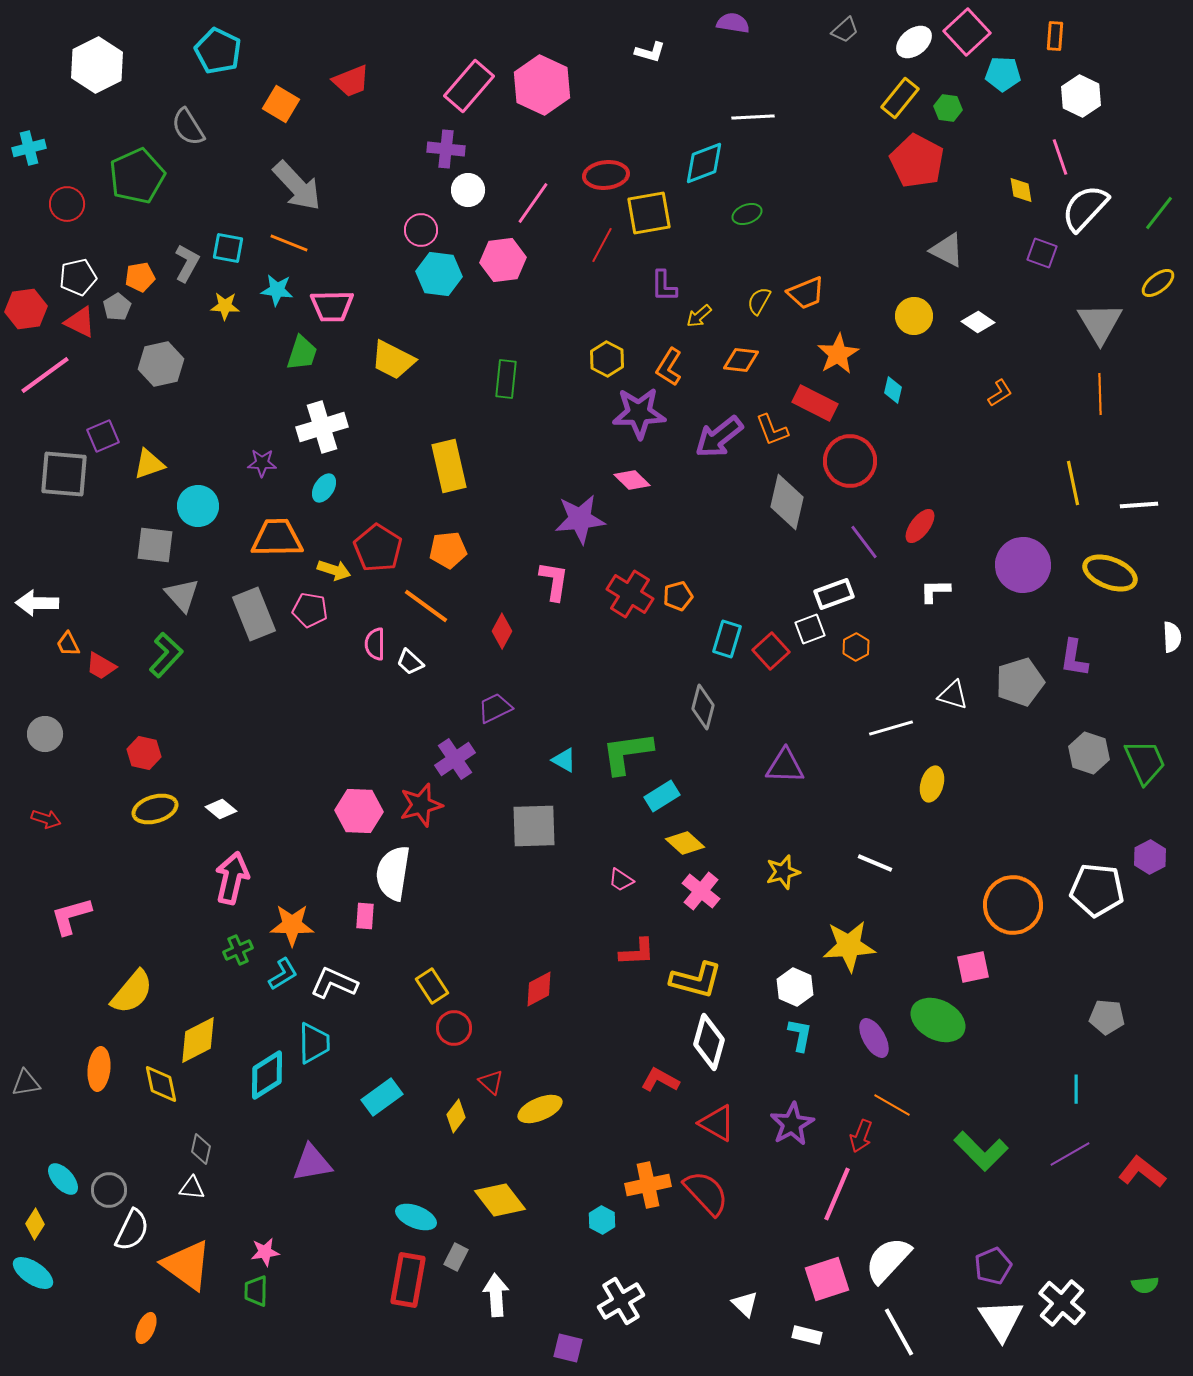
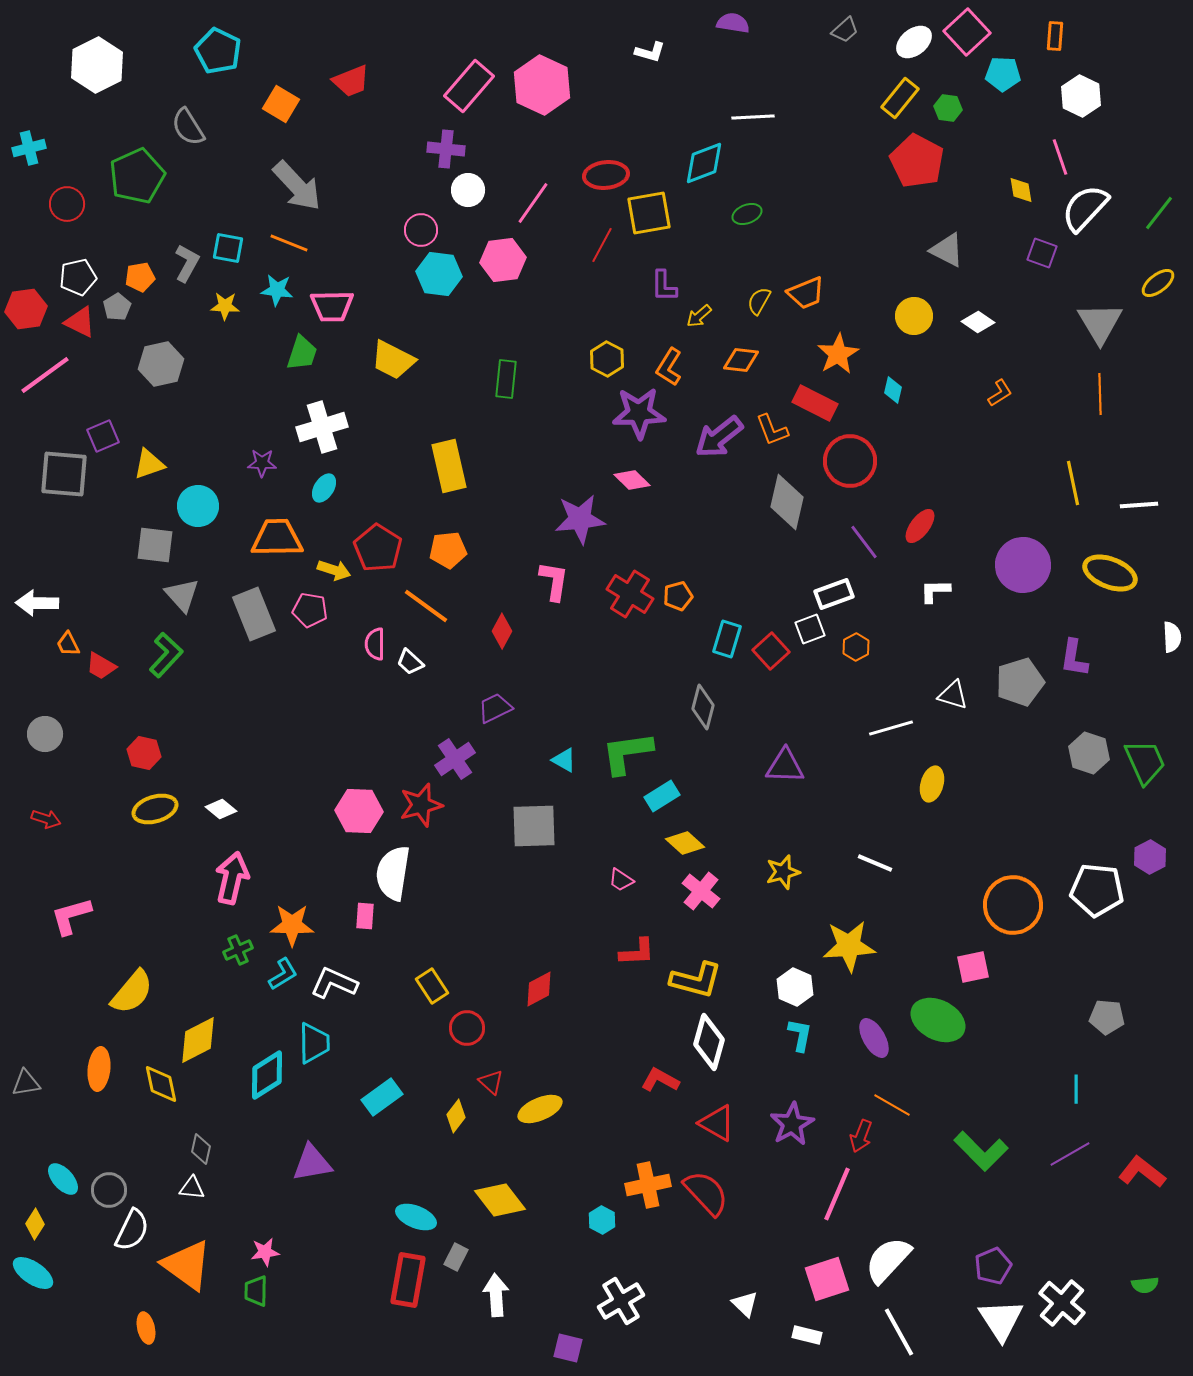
red circle at (454, 1028): moved 13 px right
orange ellipse at (146, 1328): rotated 36 degrees counterclockwise
